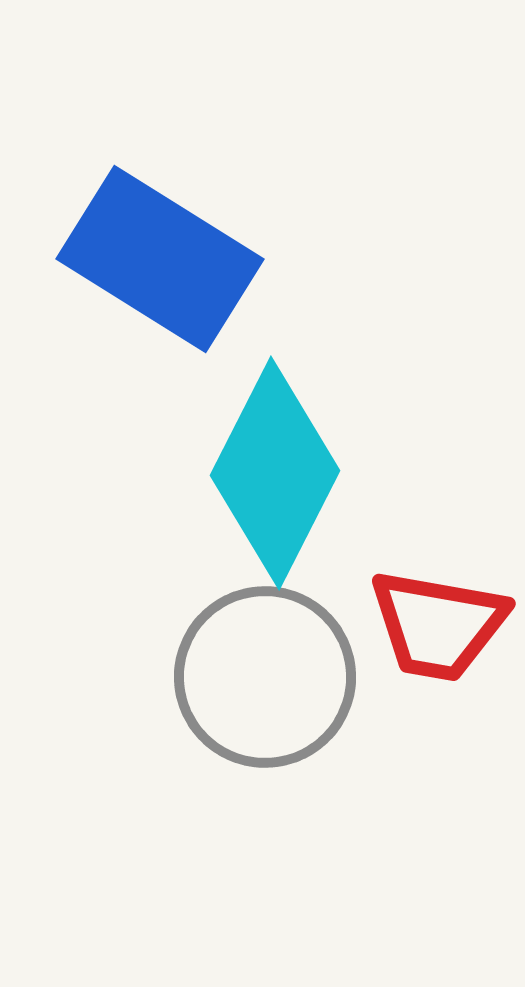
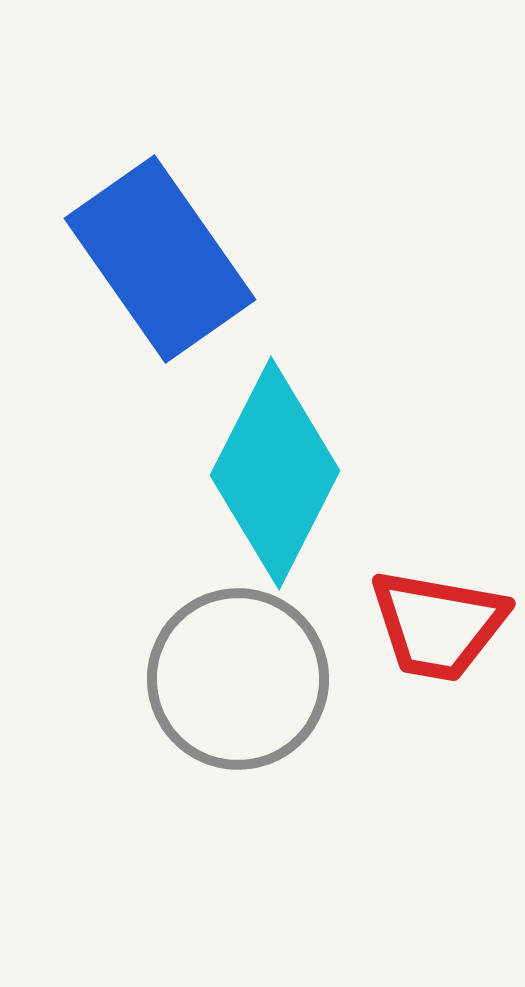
blue rectangle: rotated 23 degrees clockwise
gray circle: moved 27 px left, 2 px down
